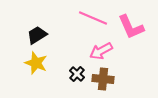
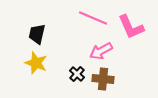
black trapezoid: moved 1 px up; rotated 45 degrees counterclockwise
